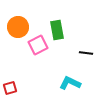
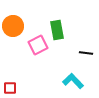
orange circle: moved 5 px left, 1 px up
cyan L-shape: moved 3 px right, 2 px up; rotated 20 degrees clockwise
red square: rotated 16 degrees clockwise
